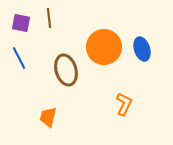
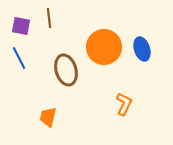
purple square: moved 3 px down
